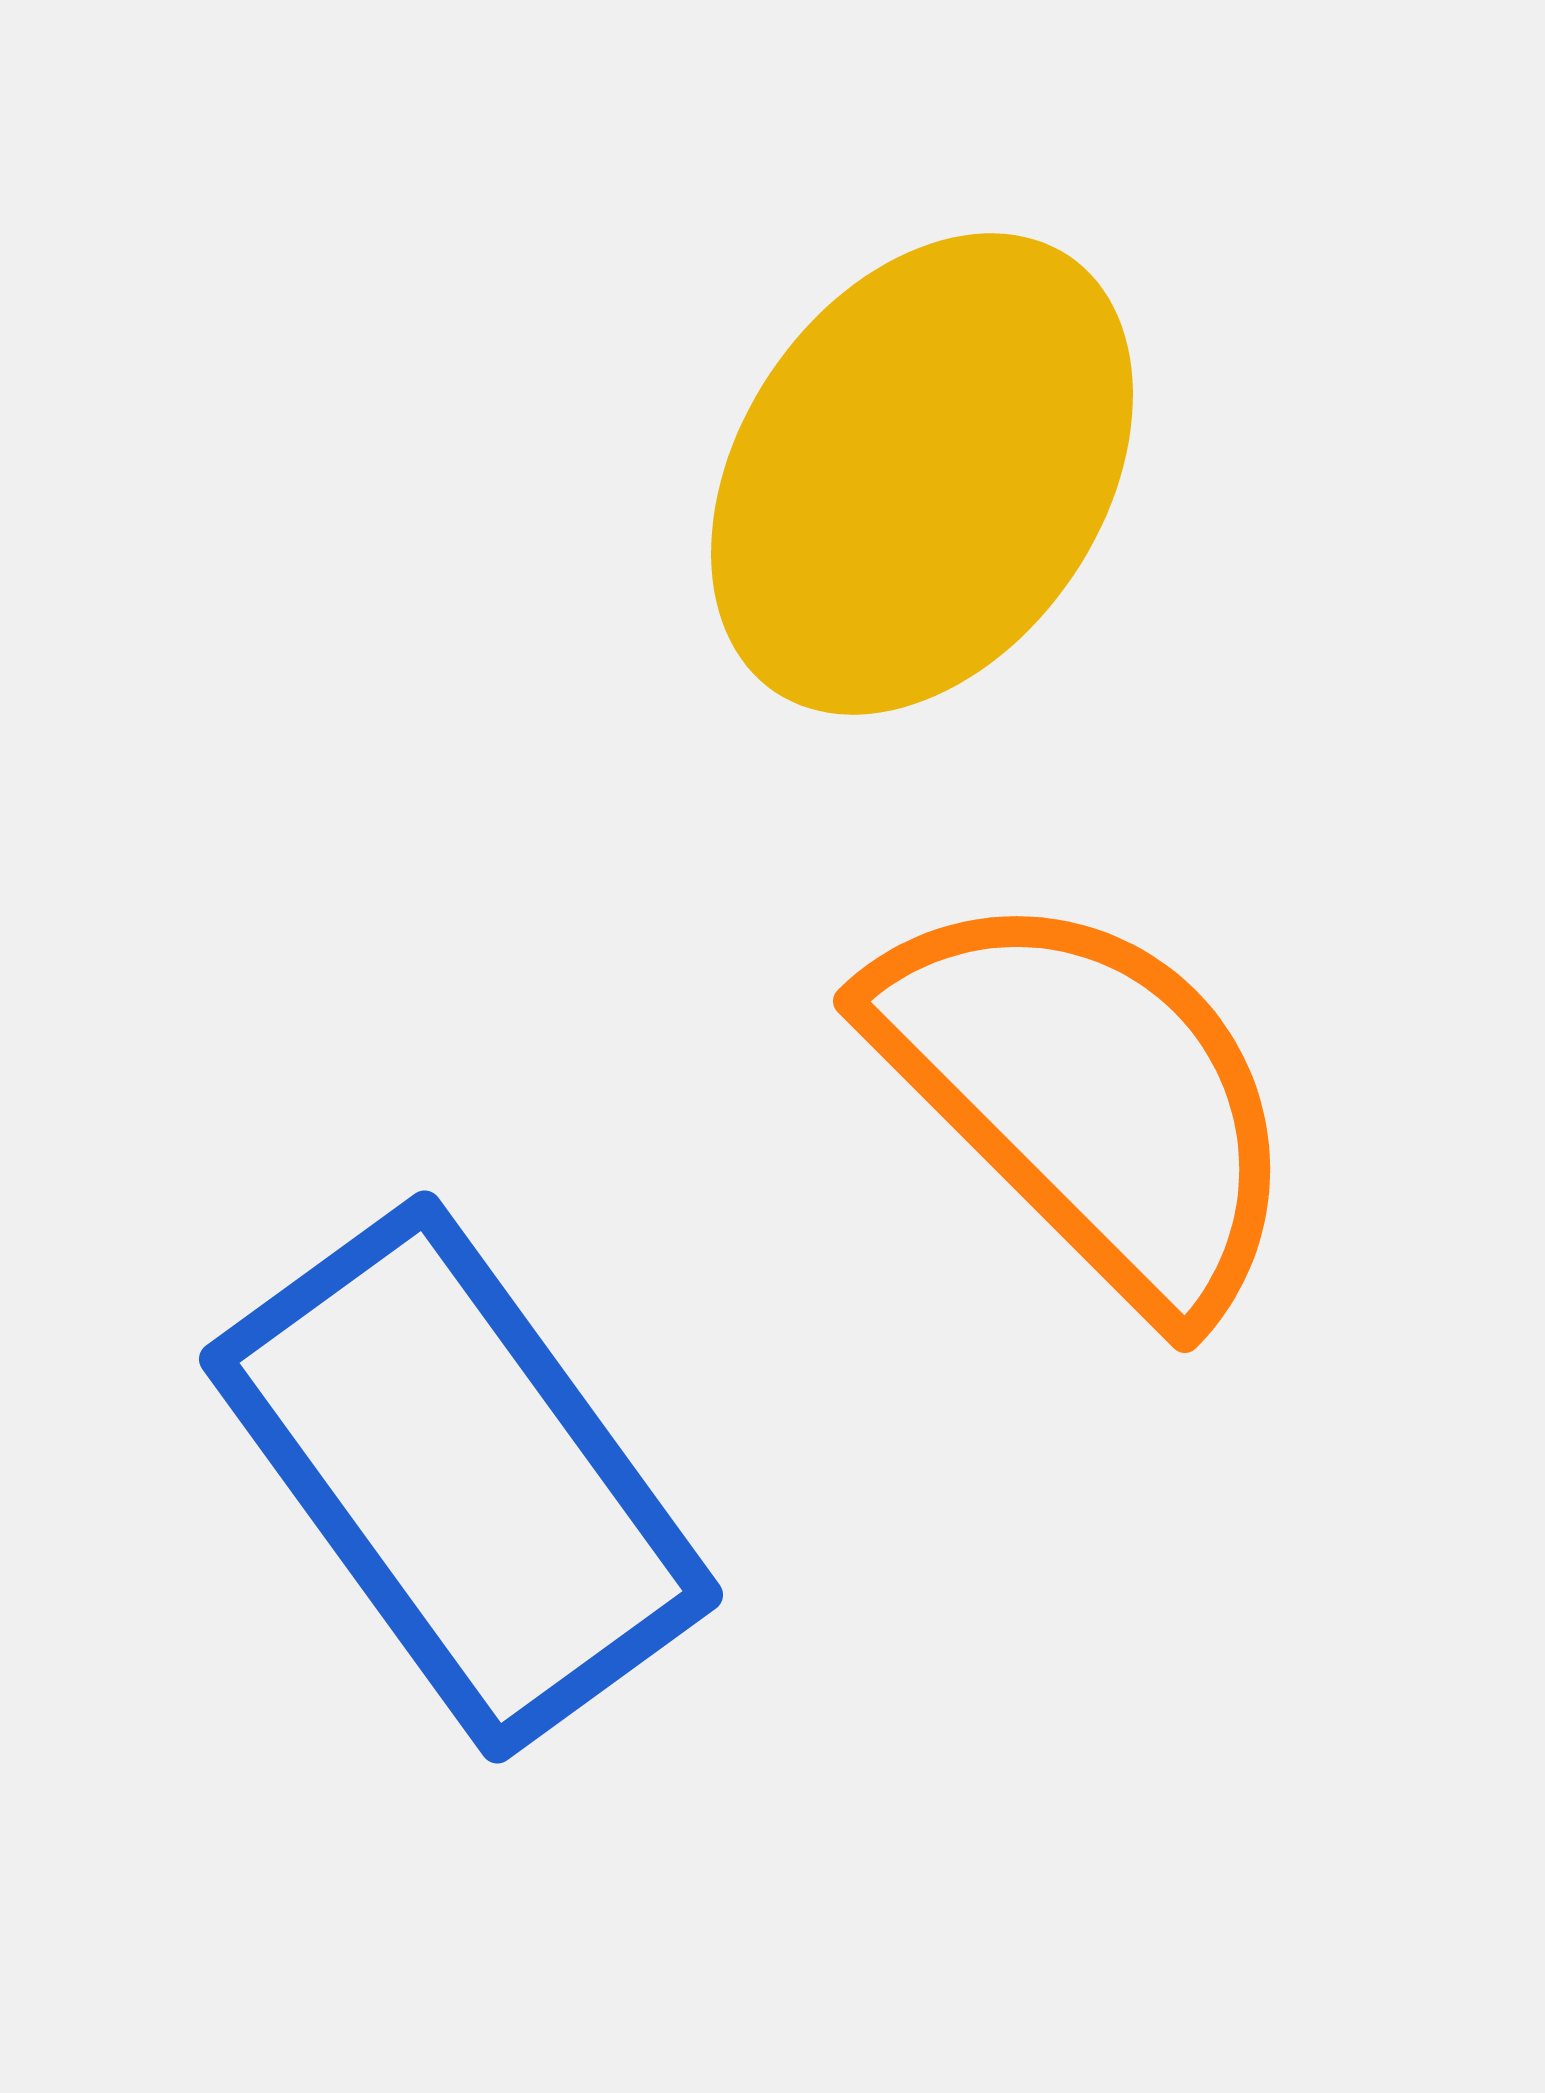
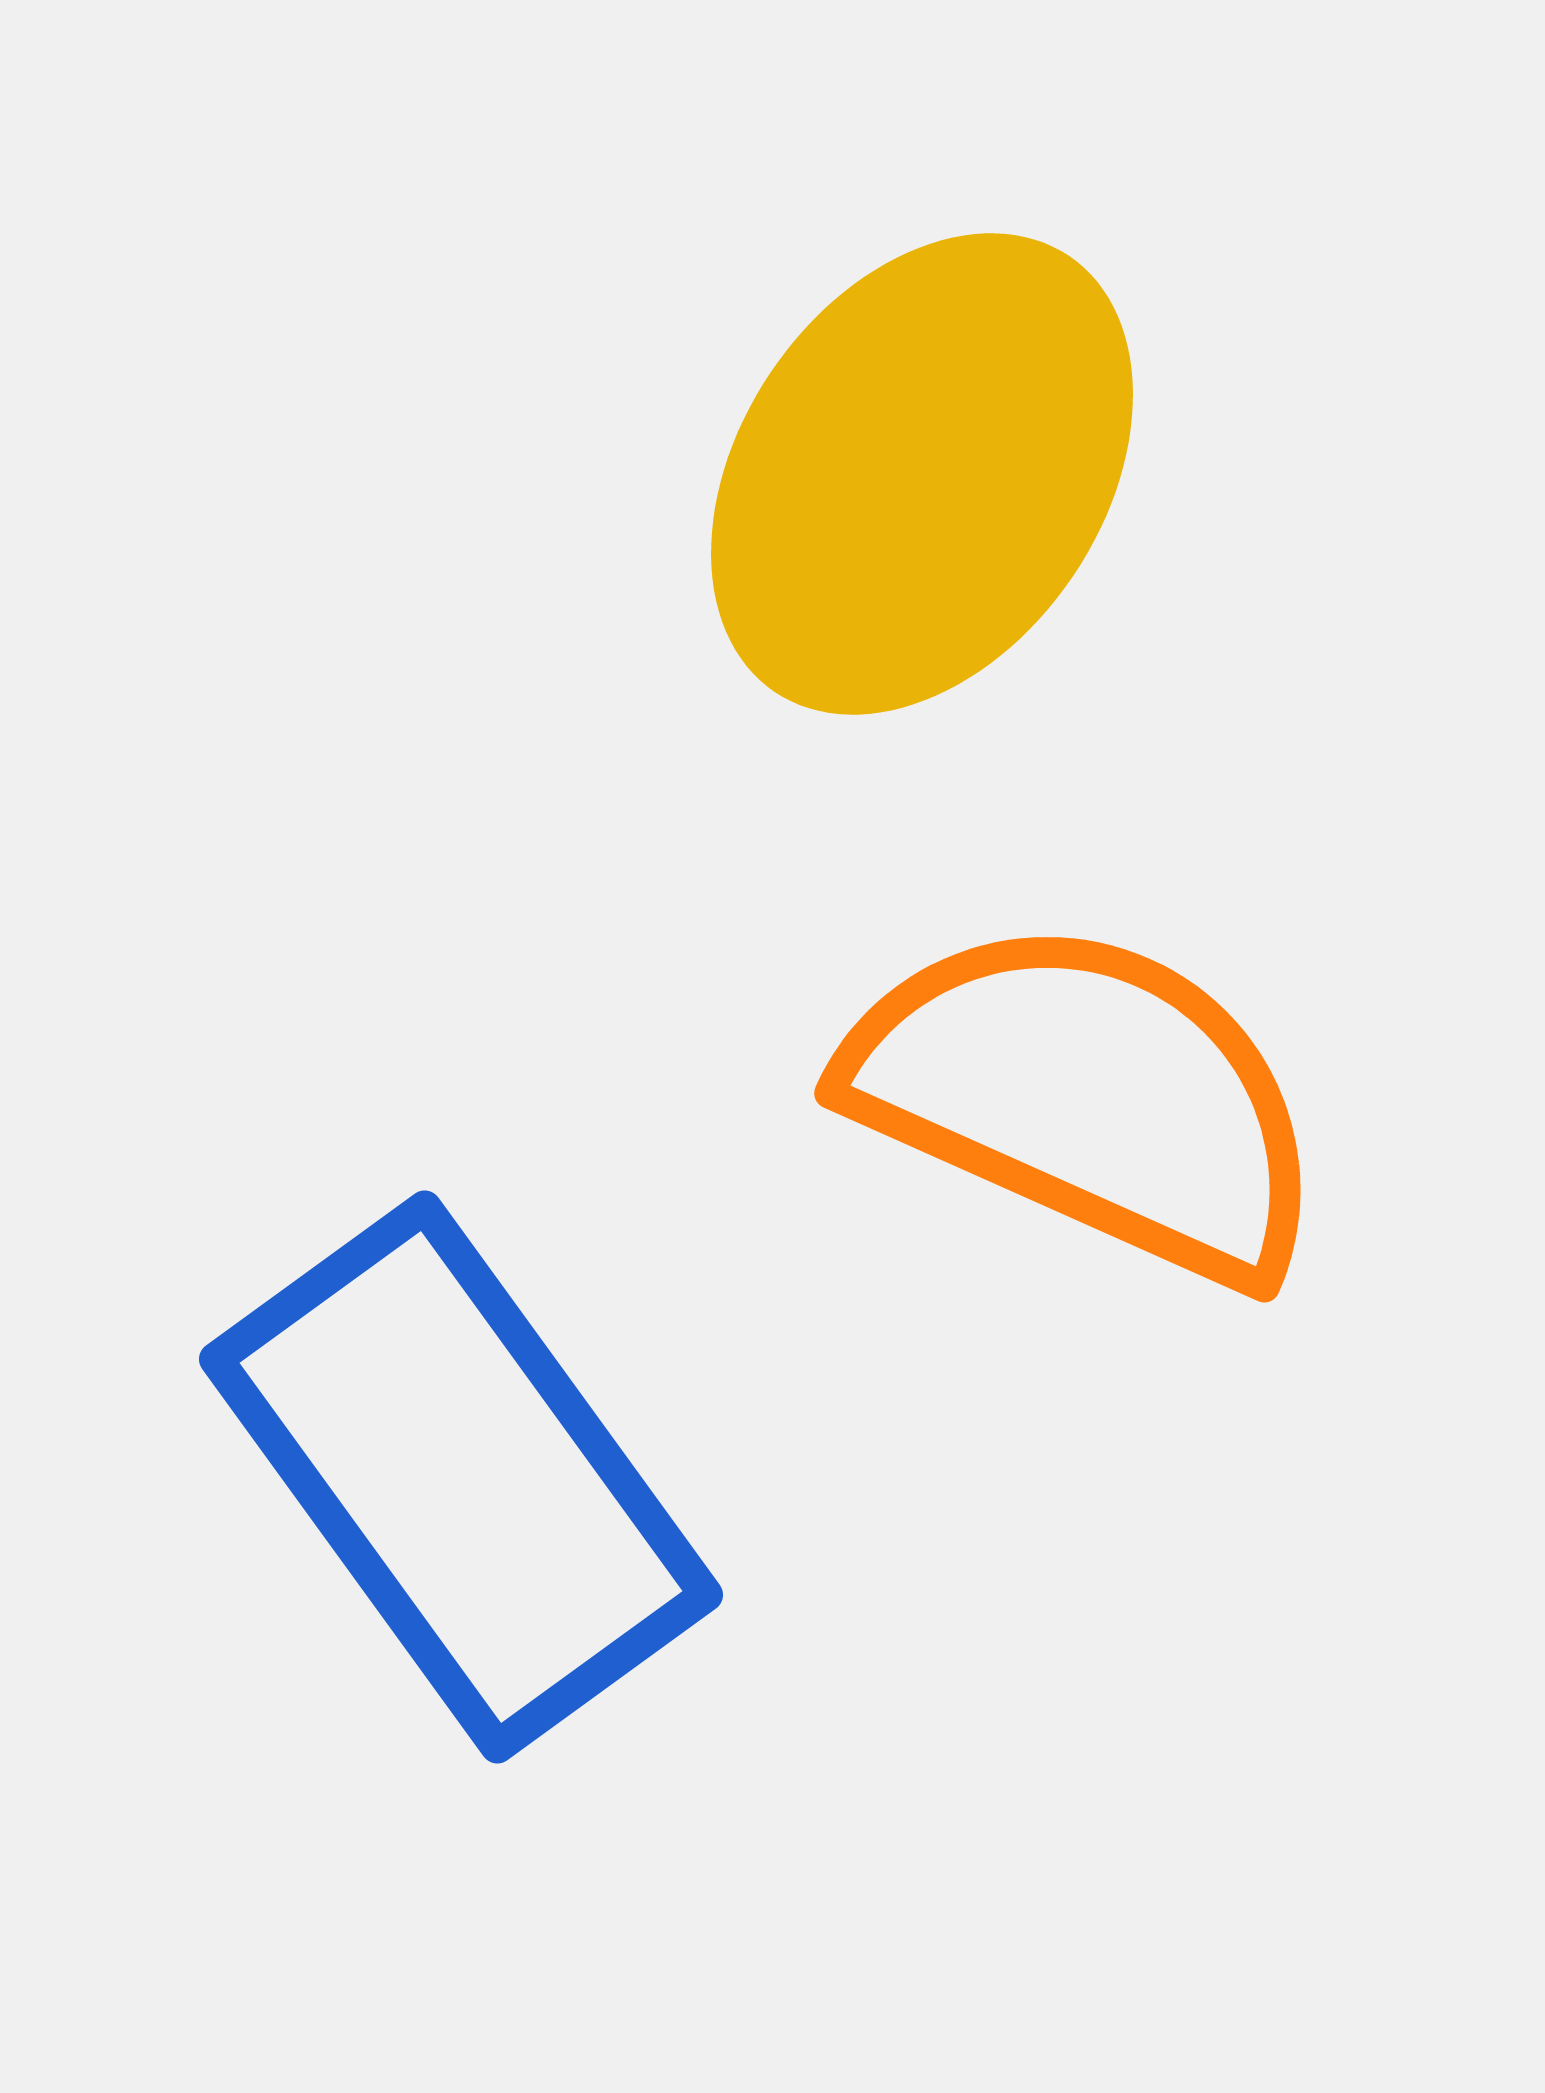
orange semicircle: rotated 21 degrees counterclockwise
